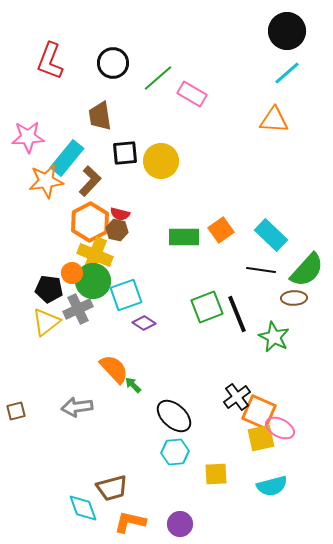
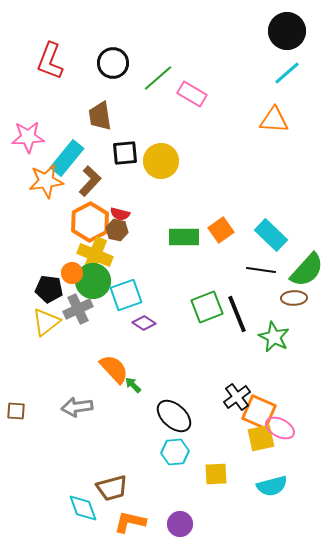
brown square at (16, 411): rotated 18 degrees clockwise
